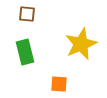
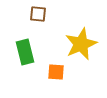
brown square: moved 11 px right
orange square: moved 3 px left, 12 px up
